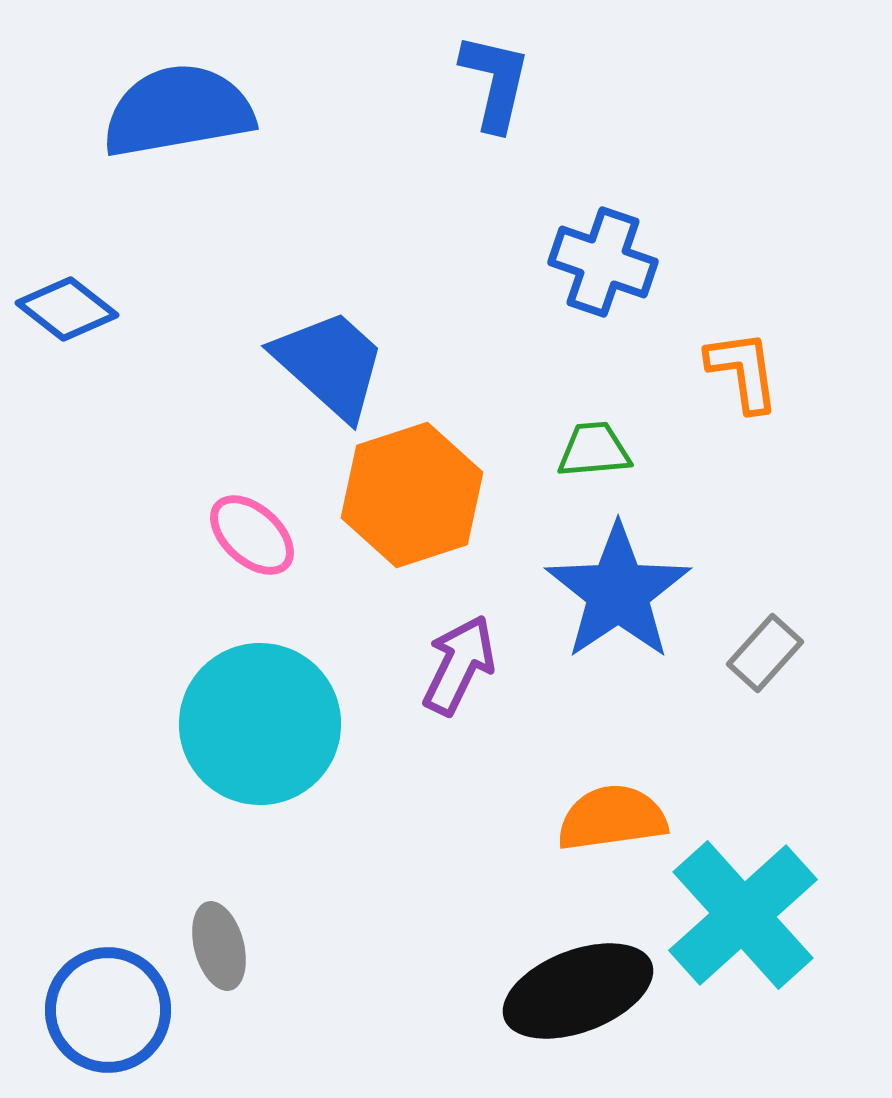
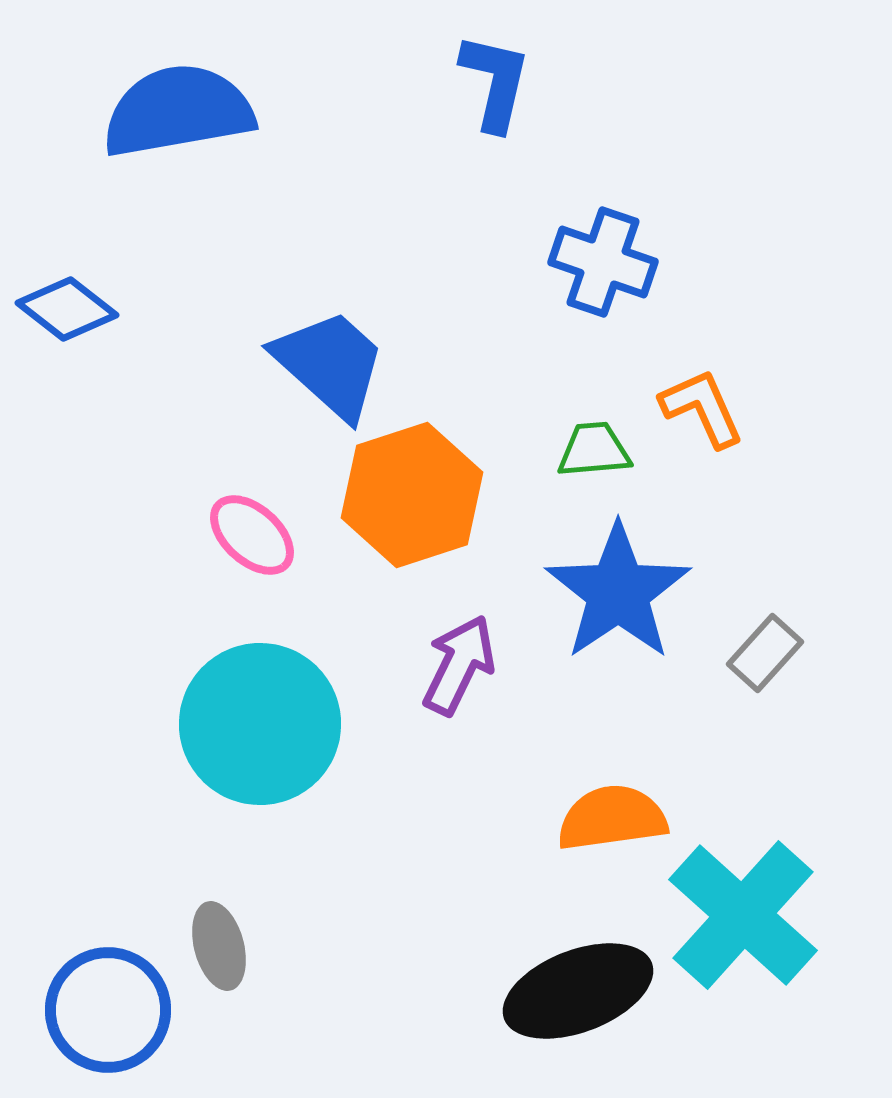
orange L-shape: moved 41 px left, 37 px down; rotated 16 degrees counterclockwise
cyan cross: rotated 6 degrees counterclockwise
